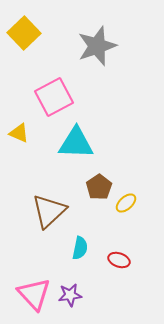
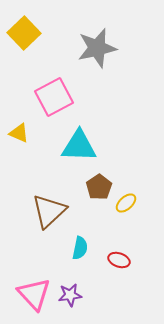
gray star: moved 2 px down; rotated 6 degrees clockwise
cyan triangle: moved 3 px right, 3 px down
